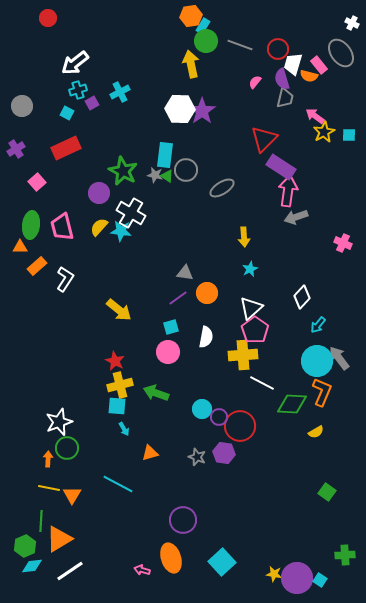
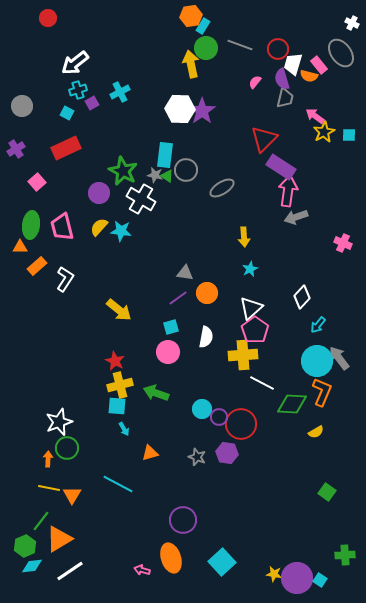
green circle at (206, 41): moved 7 px down
white cross at (131, 213): moved 10 px right, 14 px up
red circle at (240, 426): moved 1 px right, 2 px up
purple hexagon at (224, 453): moved 3 px right
green line at (41, 521): rotated 35 degrees clockwise
